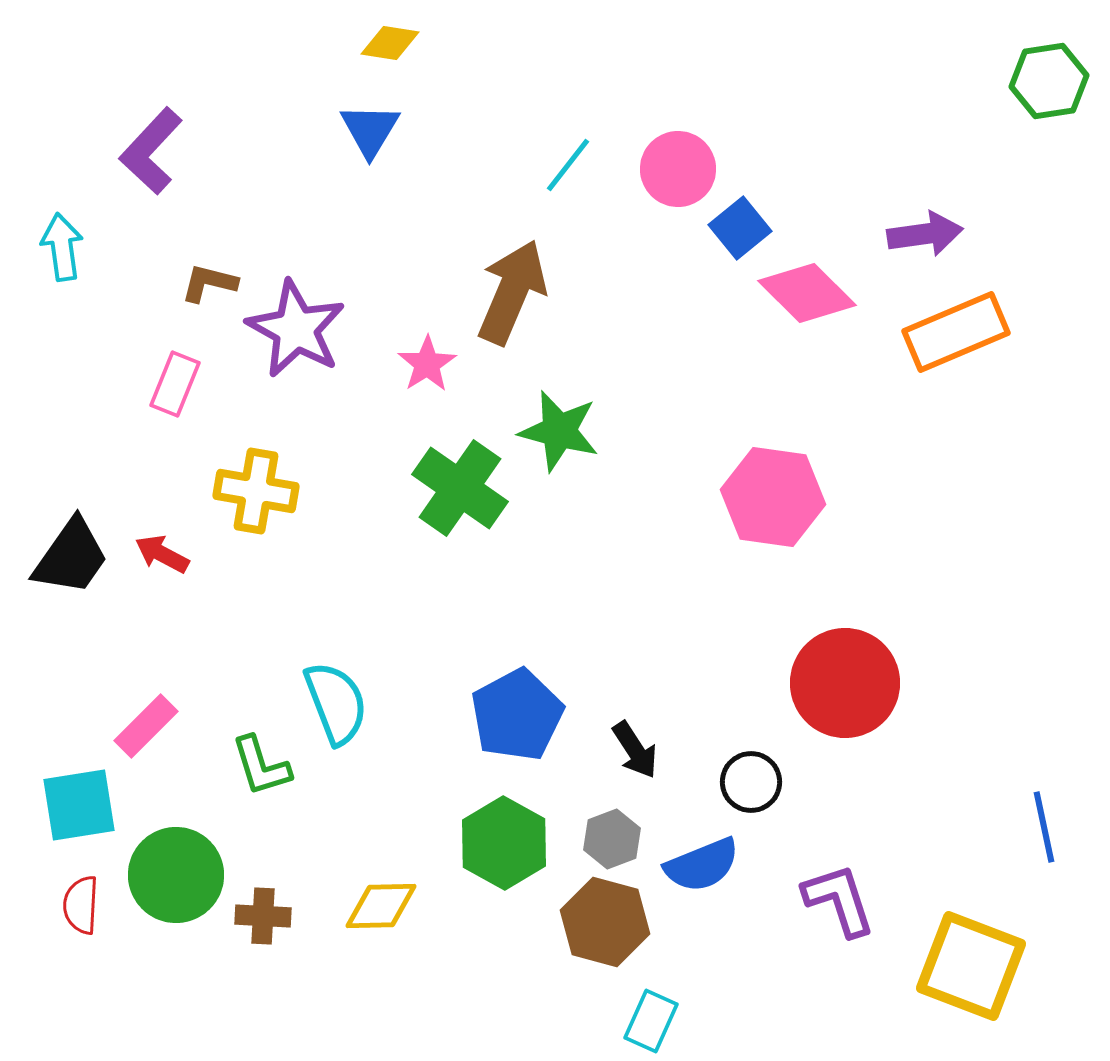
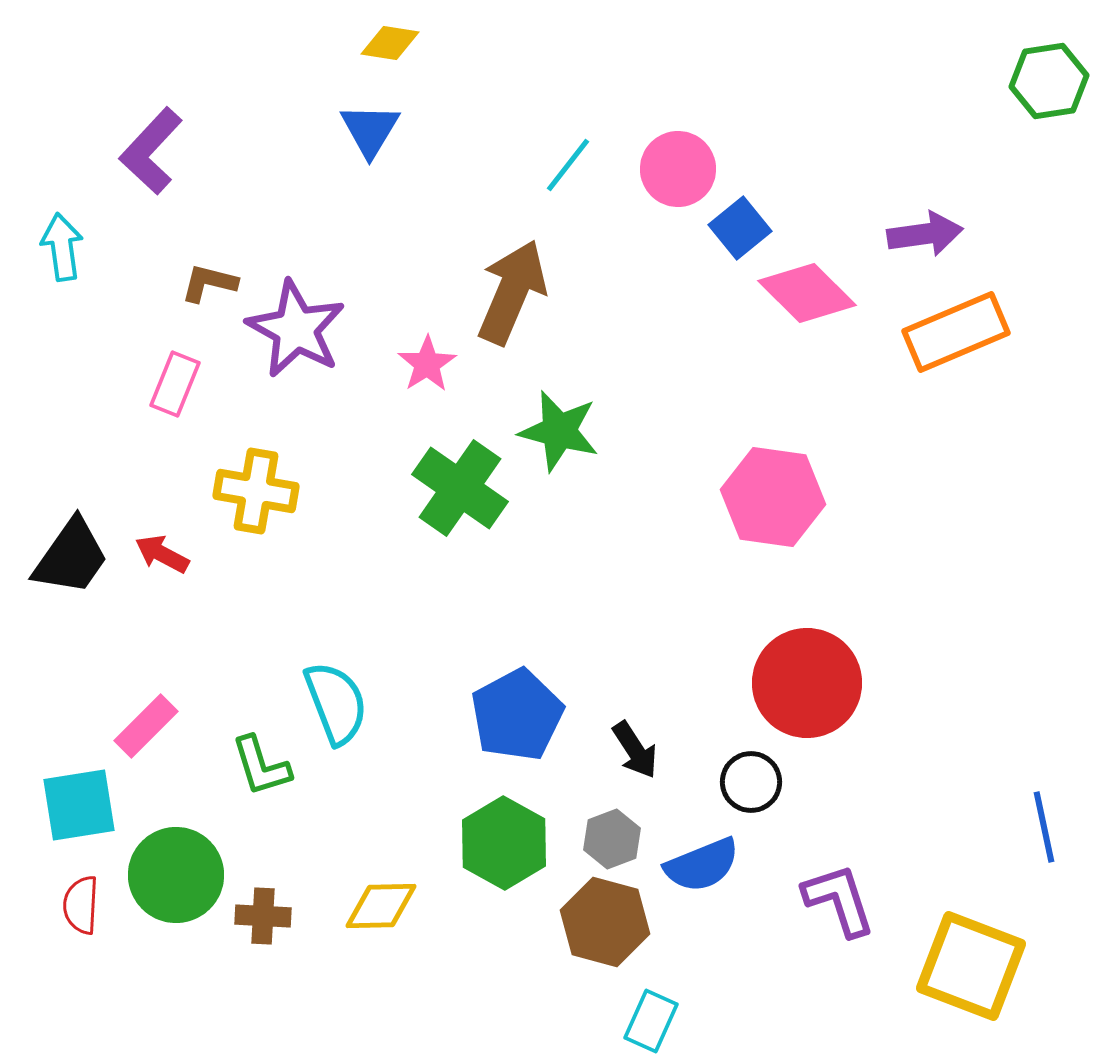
red circle at (845, 683): moved 38 px left
